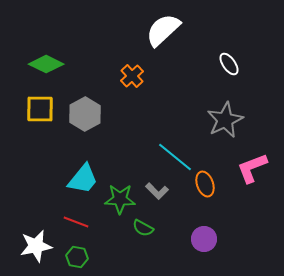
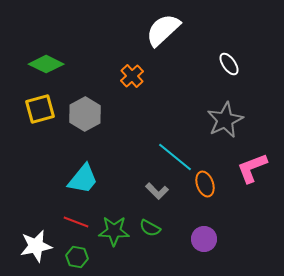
yellow square: rotated 16 degrees counterclockwise
green star: moved 6 px left, 32 px down
green semicircle: moved 7 px right
